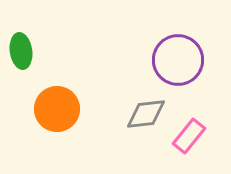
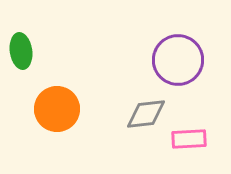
pink rectangle: moved 3 px down; rotated 48 degrees clockwise
